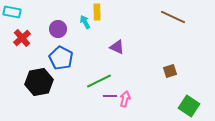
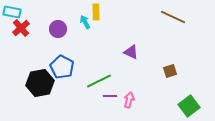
yellow rectangle: moved 1 px left
red cross: moved 1 px left, 10 px up
purple triangle: moved 14 px right, 5 px down
blue pentagon: moved 1 px right, 9 px down
black hexagon: moved 1 px right, 1 px down
pink arrow: moved 4 px right, 1 px down
green square: rotated 20 degrees clockwise
